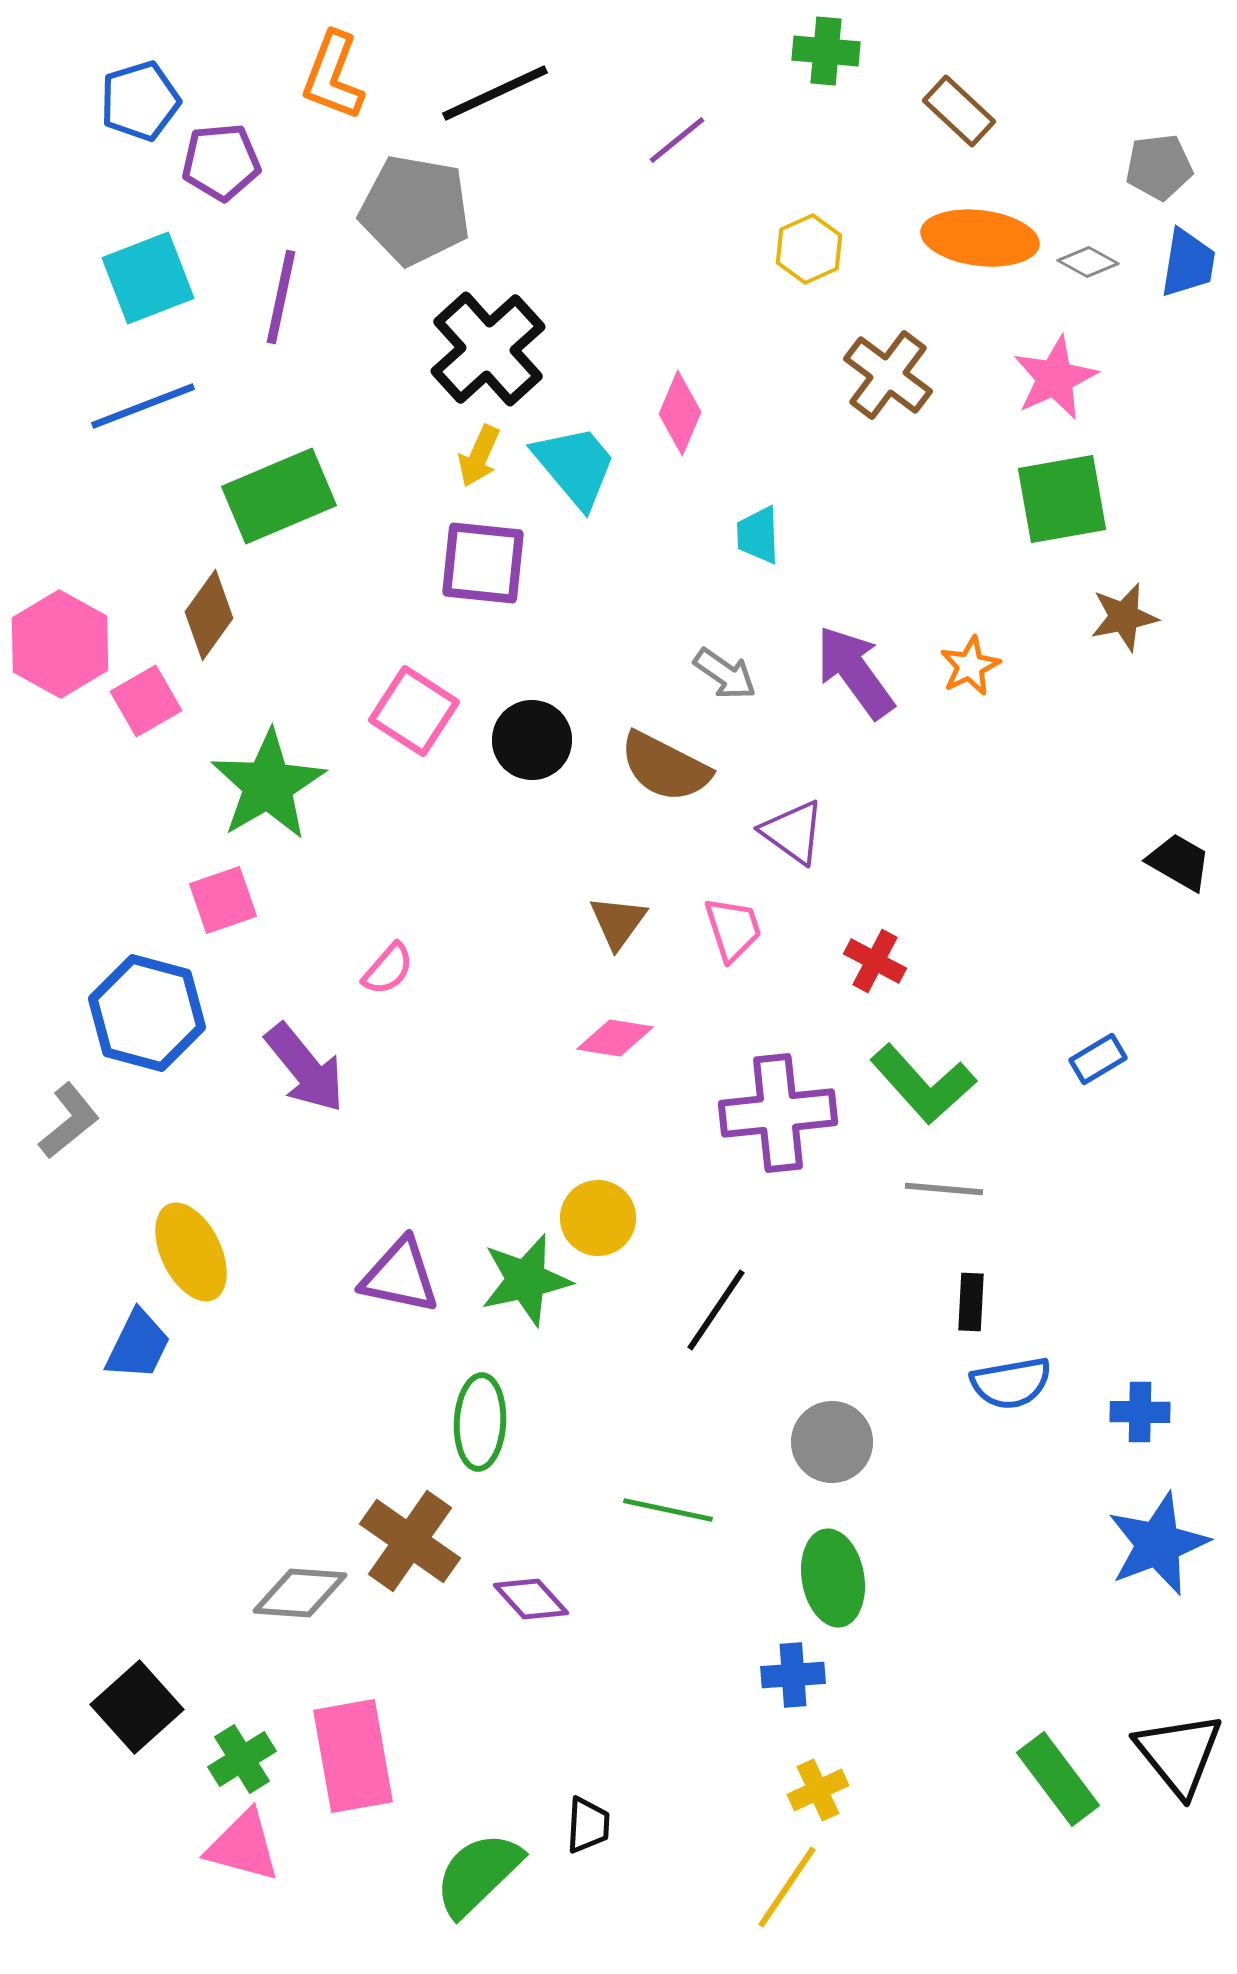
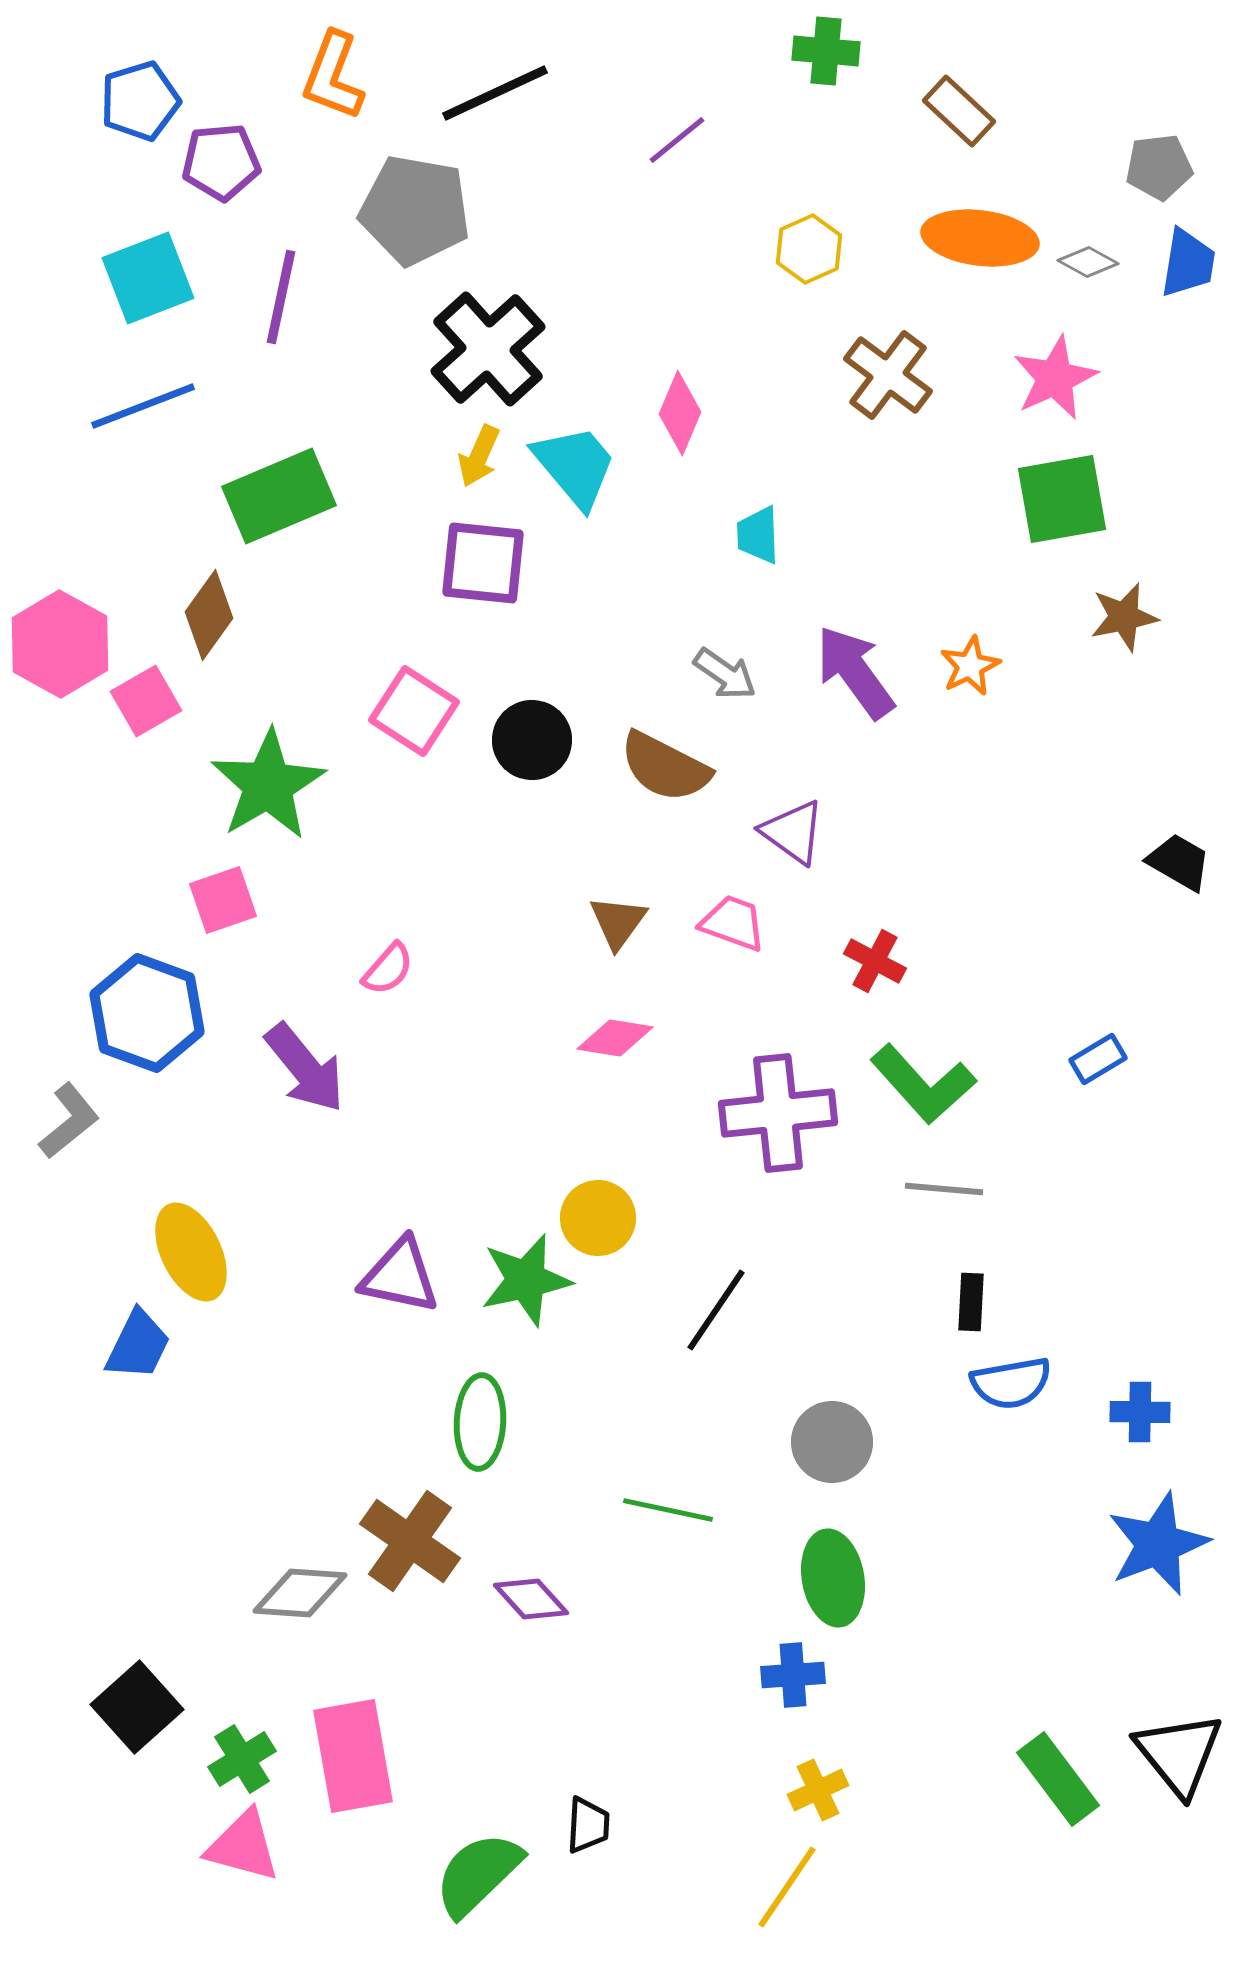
pink trapezoid at (733, 929): moved 6 px up; rotated 52 degrees counterclockwise
blue hexagon at (147, 1013): rotated 5 degrees clockwise
